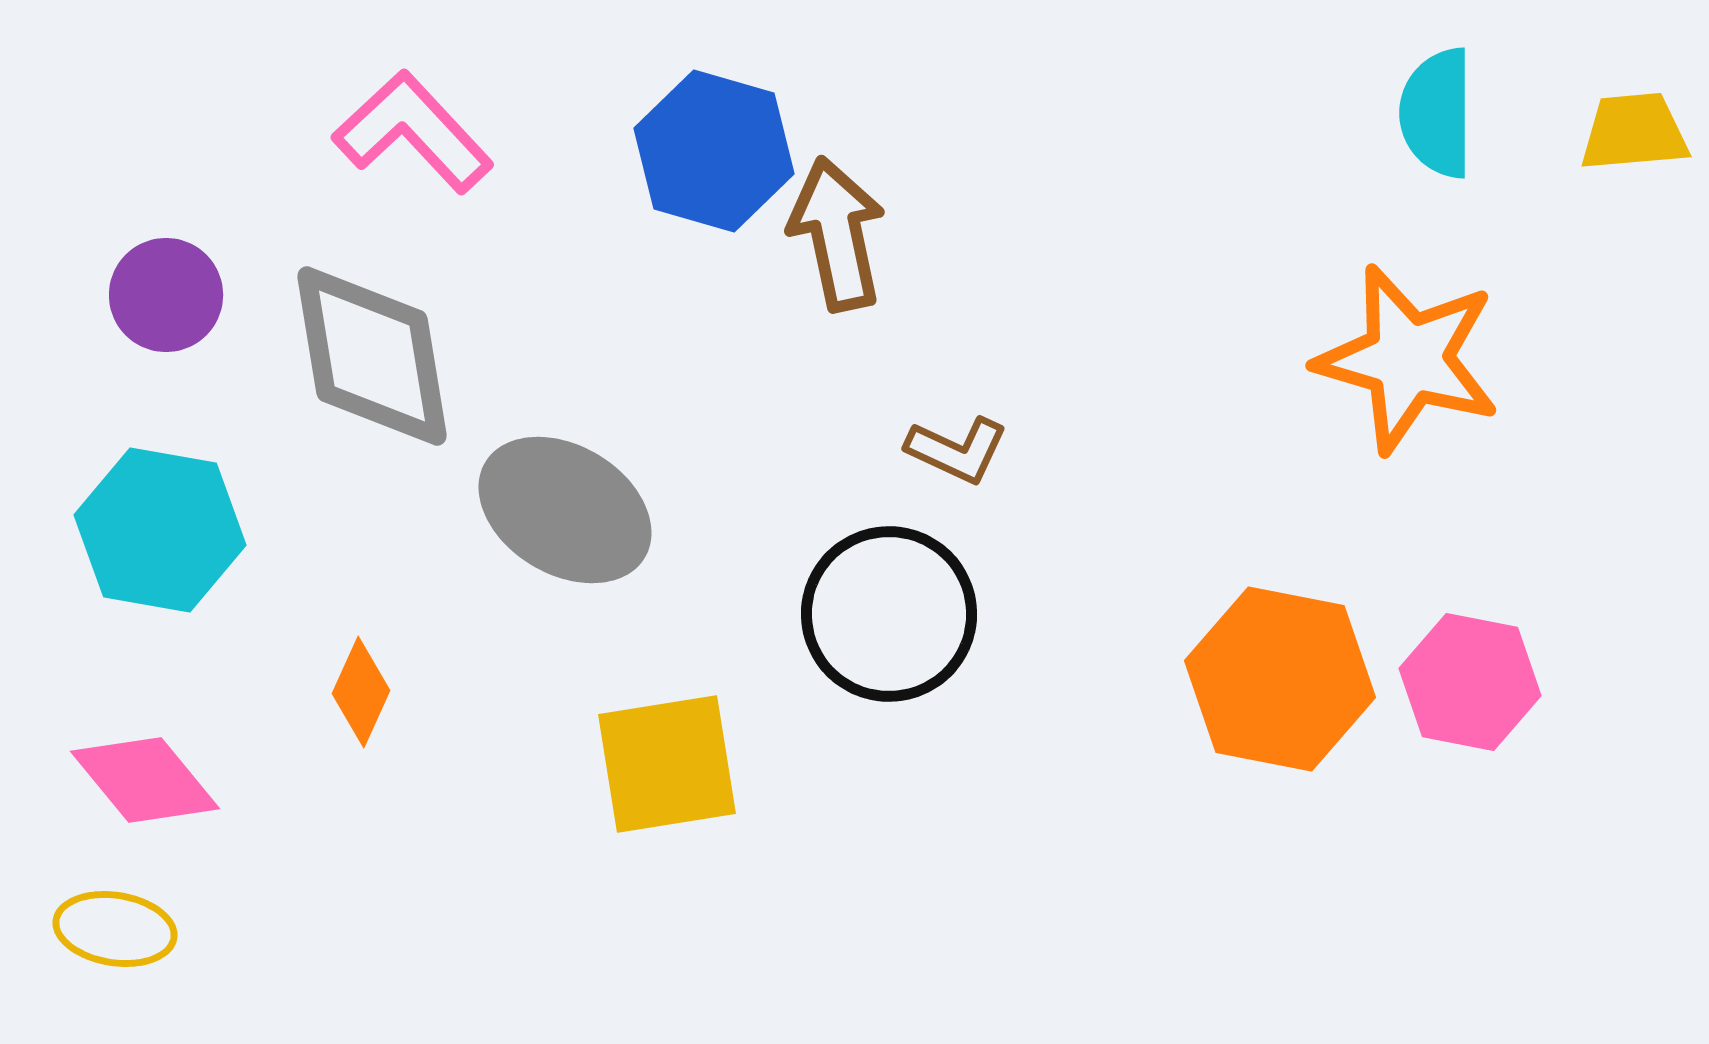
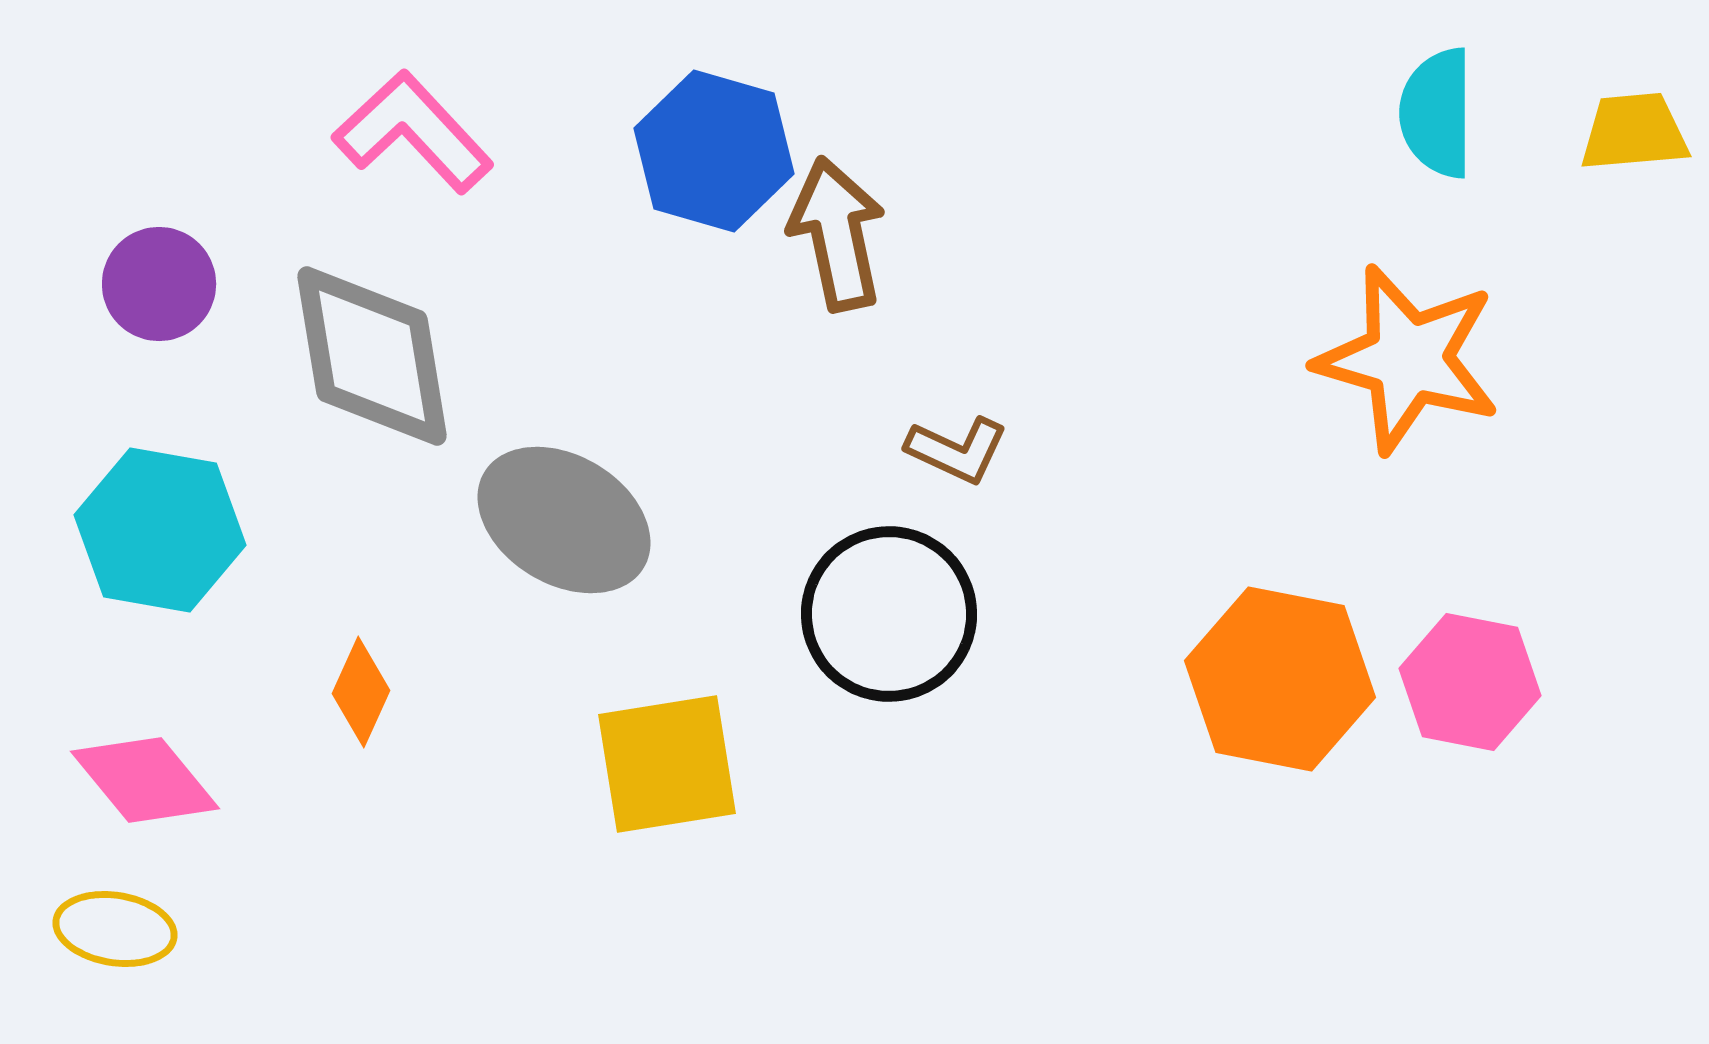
purple circle: moved 7 px left, 11 px up
gray ellipse: moved 1 px left, 10 px down
